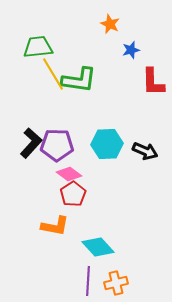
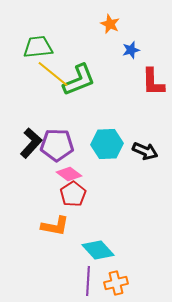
yellow line: rotated 20 degrees counterclockwise
green L-shape: rotated 30 degrees counterclockwise
cyan diamond: moved 3 px down
